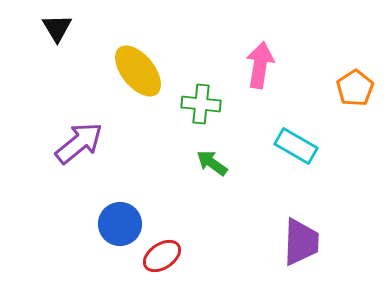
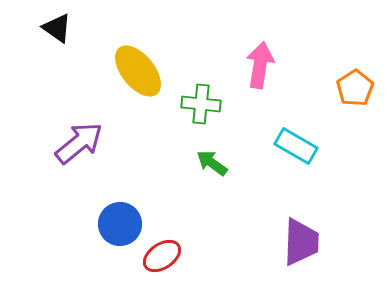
black triangle: rotated 24 degrees counterclockwise
